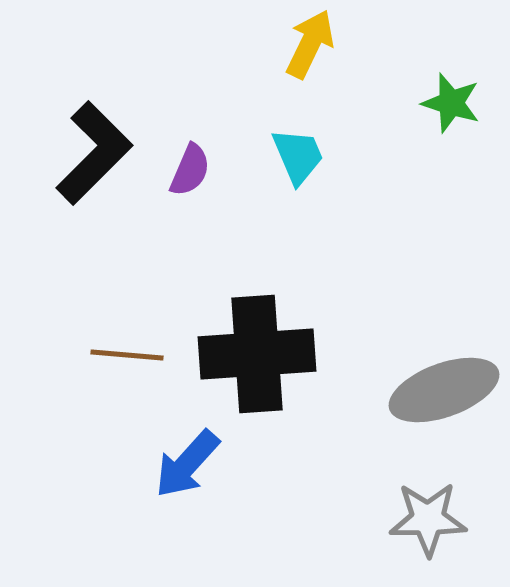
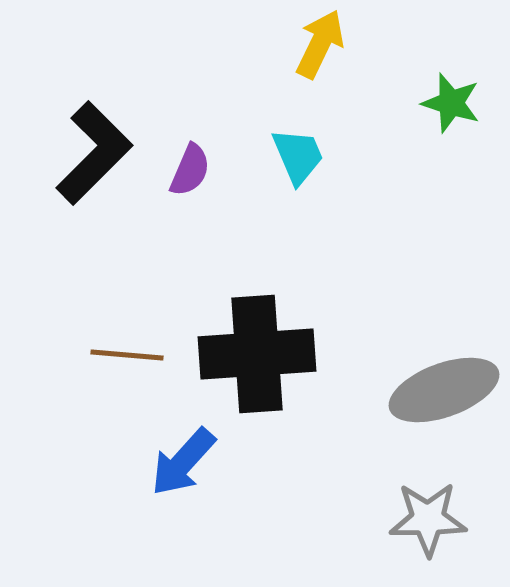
yellow arrow: moved 10 px right
blue arrow: moved 4 px left, 2 px up
